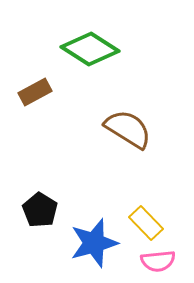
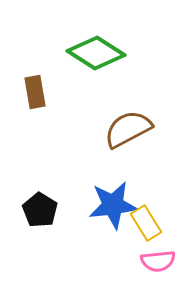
green diamond: moved 6 px right, 4 px down
brown rectangle: rotated 72 degrees counterclockwise
brown semicircle: rotated 60 degrees counterclockwise
yellow rectangle: rotated 12 degrees clockwise
blue star: moved 19 px right, 38 px up; rotated 9 degrees clockwise
